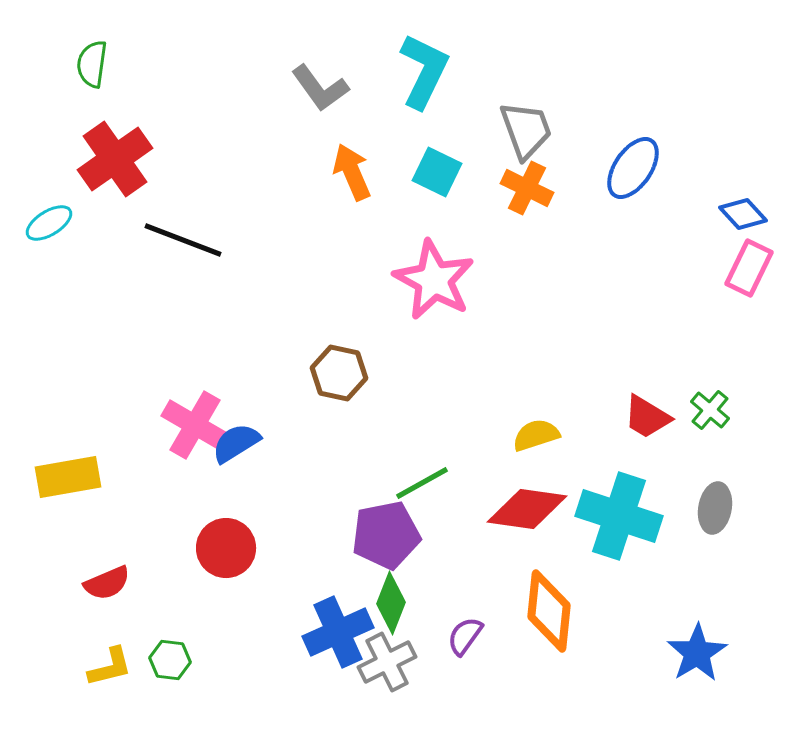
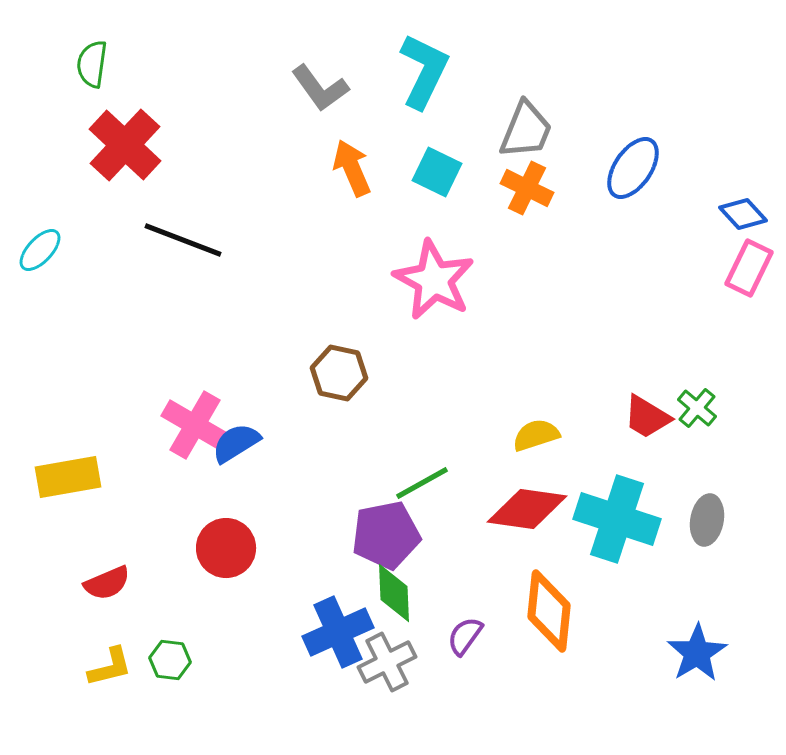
gray trapezoid: rotated 42 degrees clockwise
red cross: moved 10 px right, 14 px up; rotated 12 degrees counterclockwise
orange arrow: moved 4 px up
cyan ellipse: moved 9 px left, 27 px down; rotated 15 degrees counterclockwise
green cross: moved 13 px left, 2 px up
gray ellipse: moved 8 px left, 12 px down
cyan cross: moved 2 px left, 3 px down
green diamond: moved 3 px right, 10 px up; rotated 24 degrees counterclockwise
